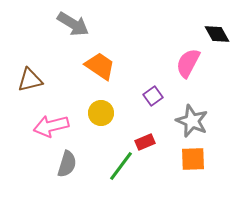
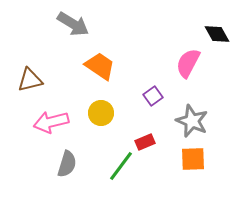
pink arrow: moved 4 px up
